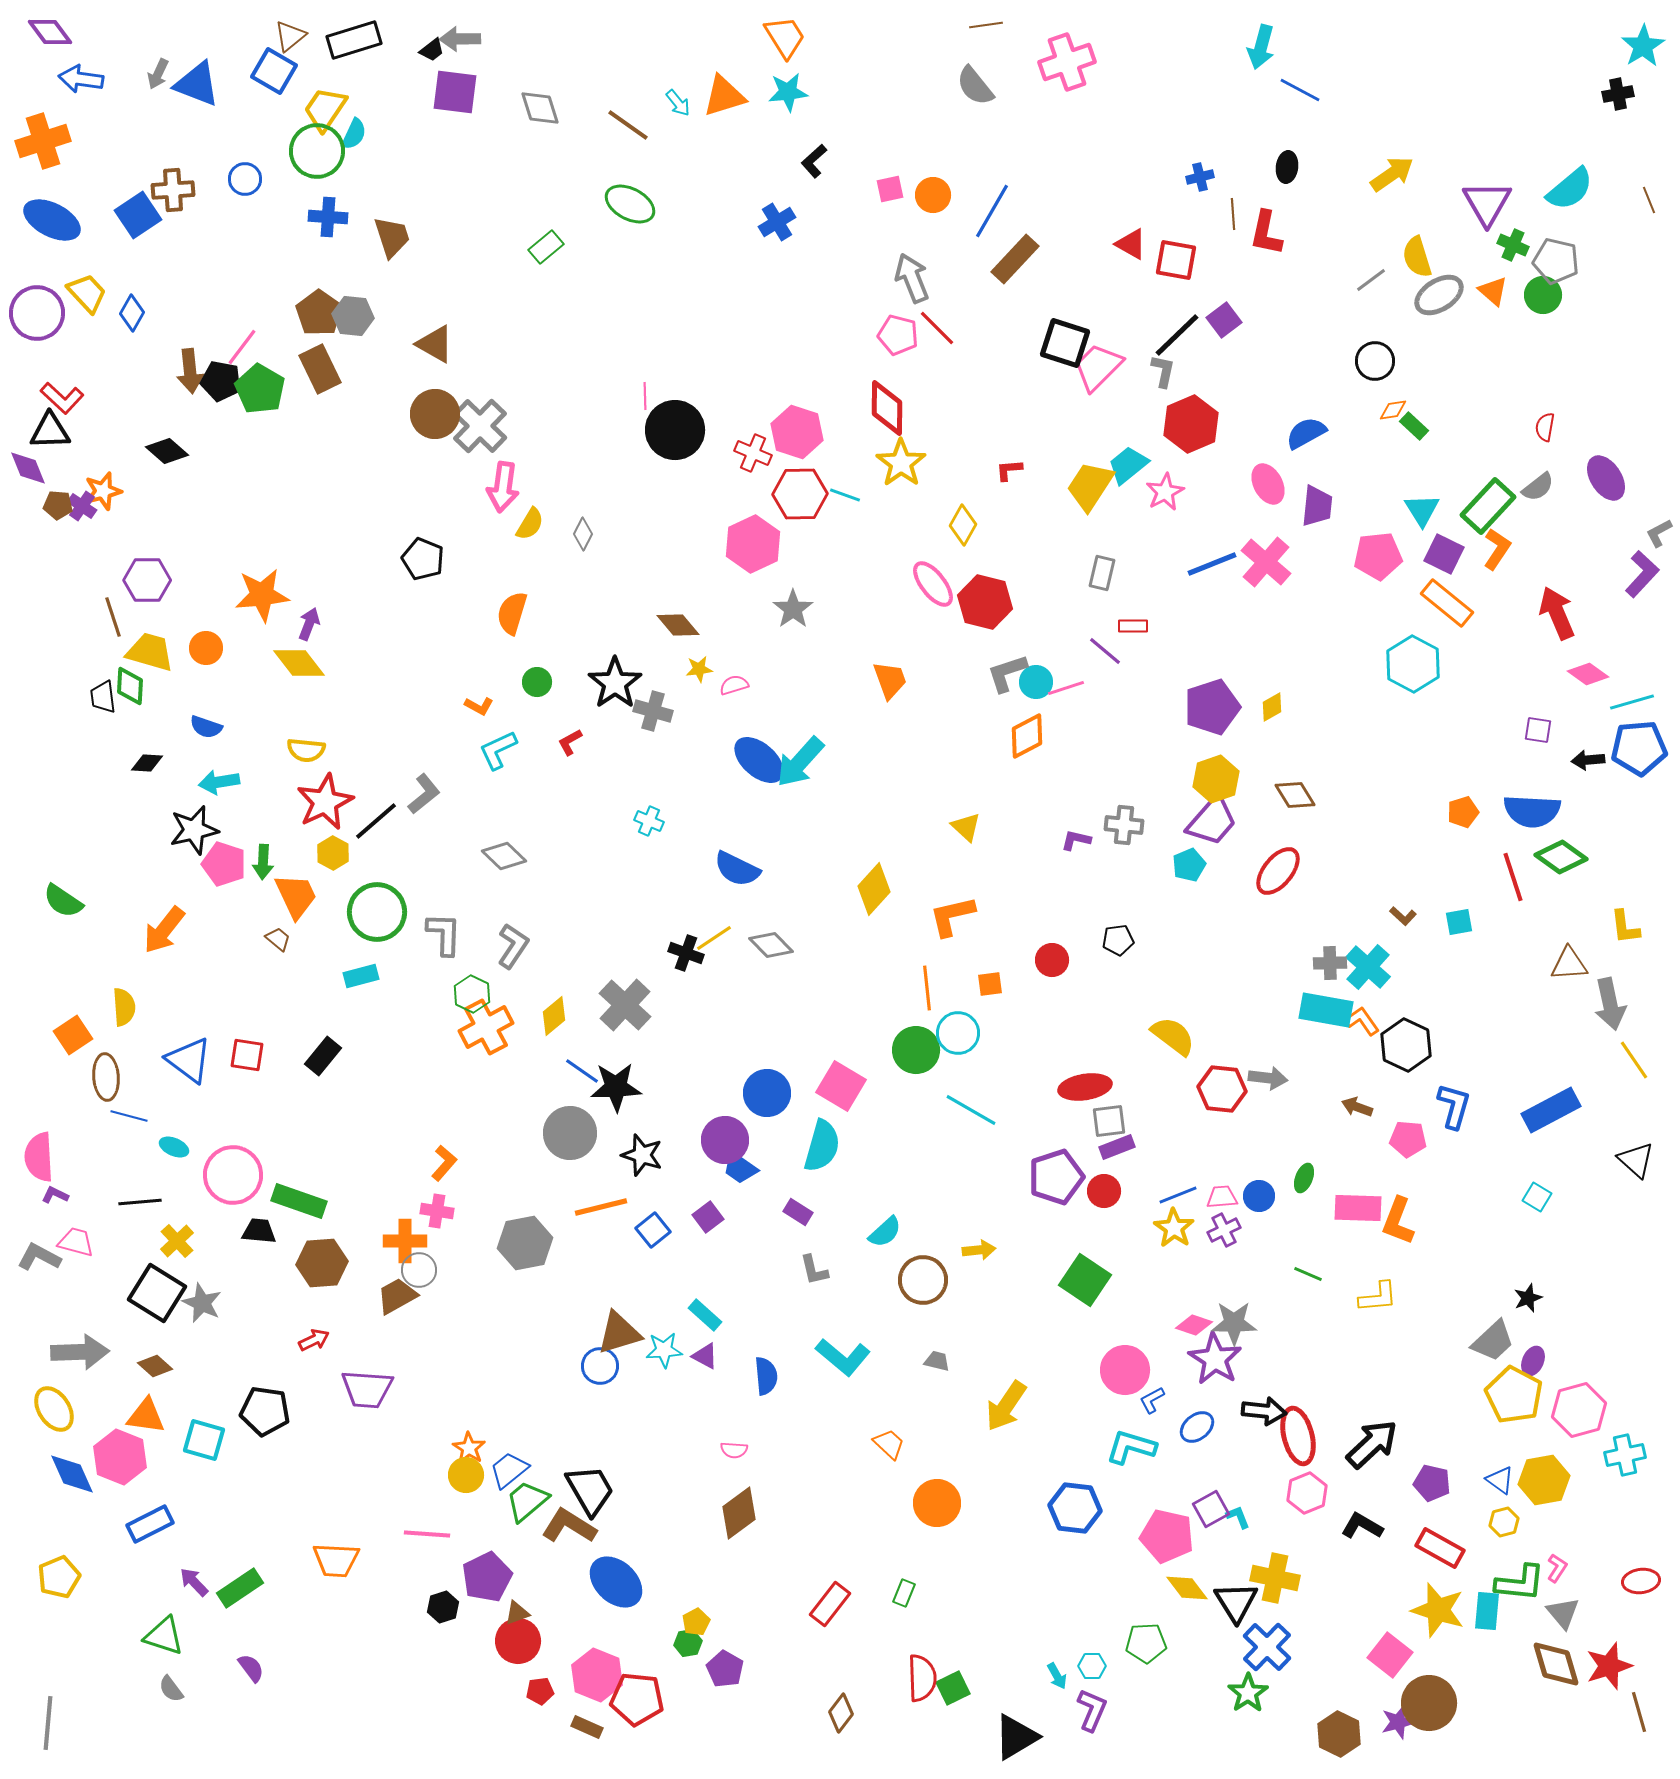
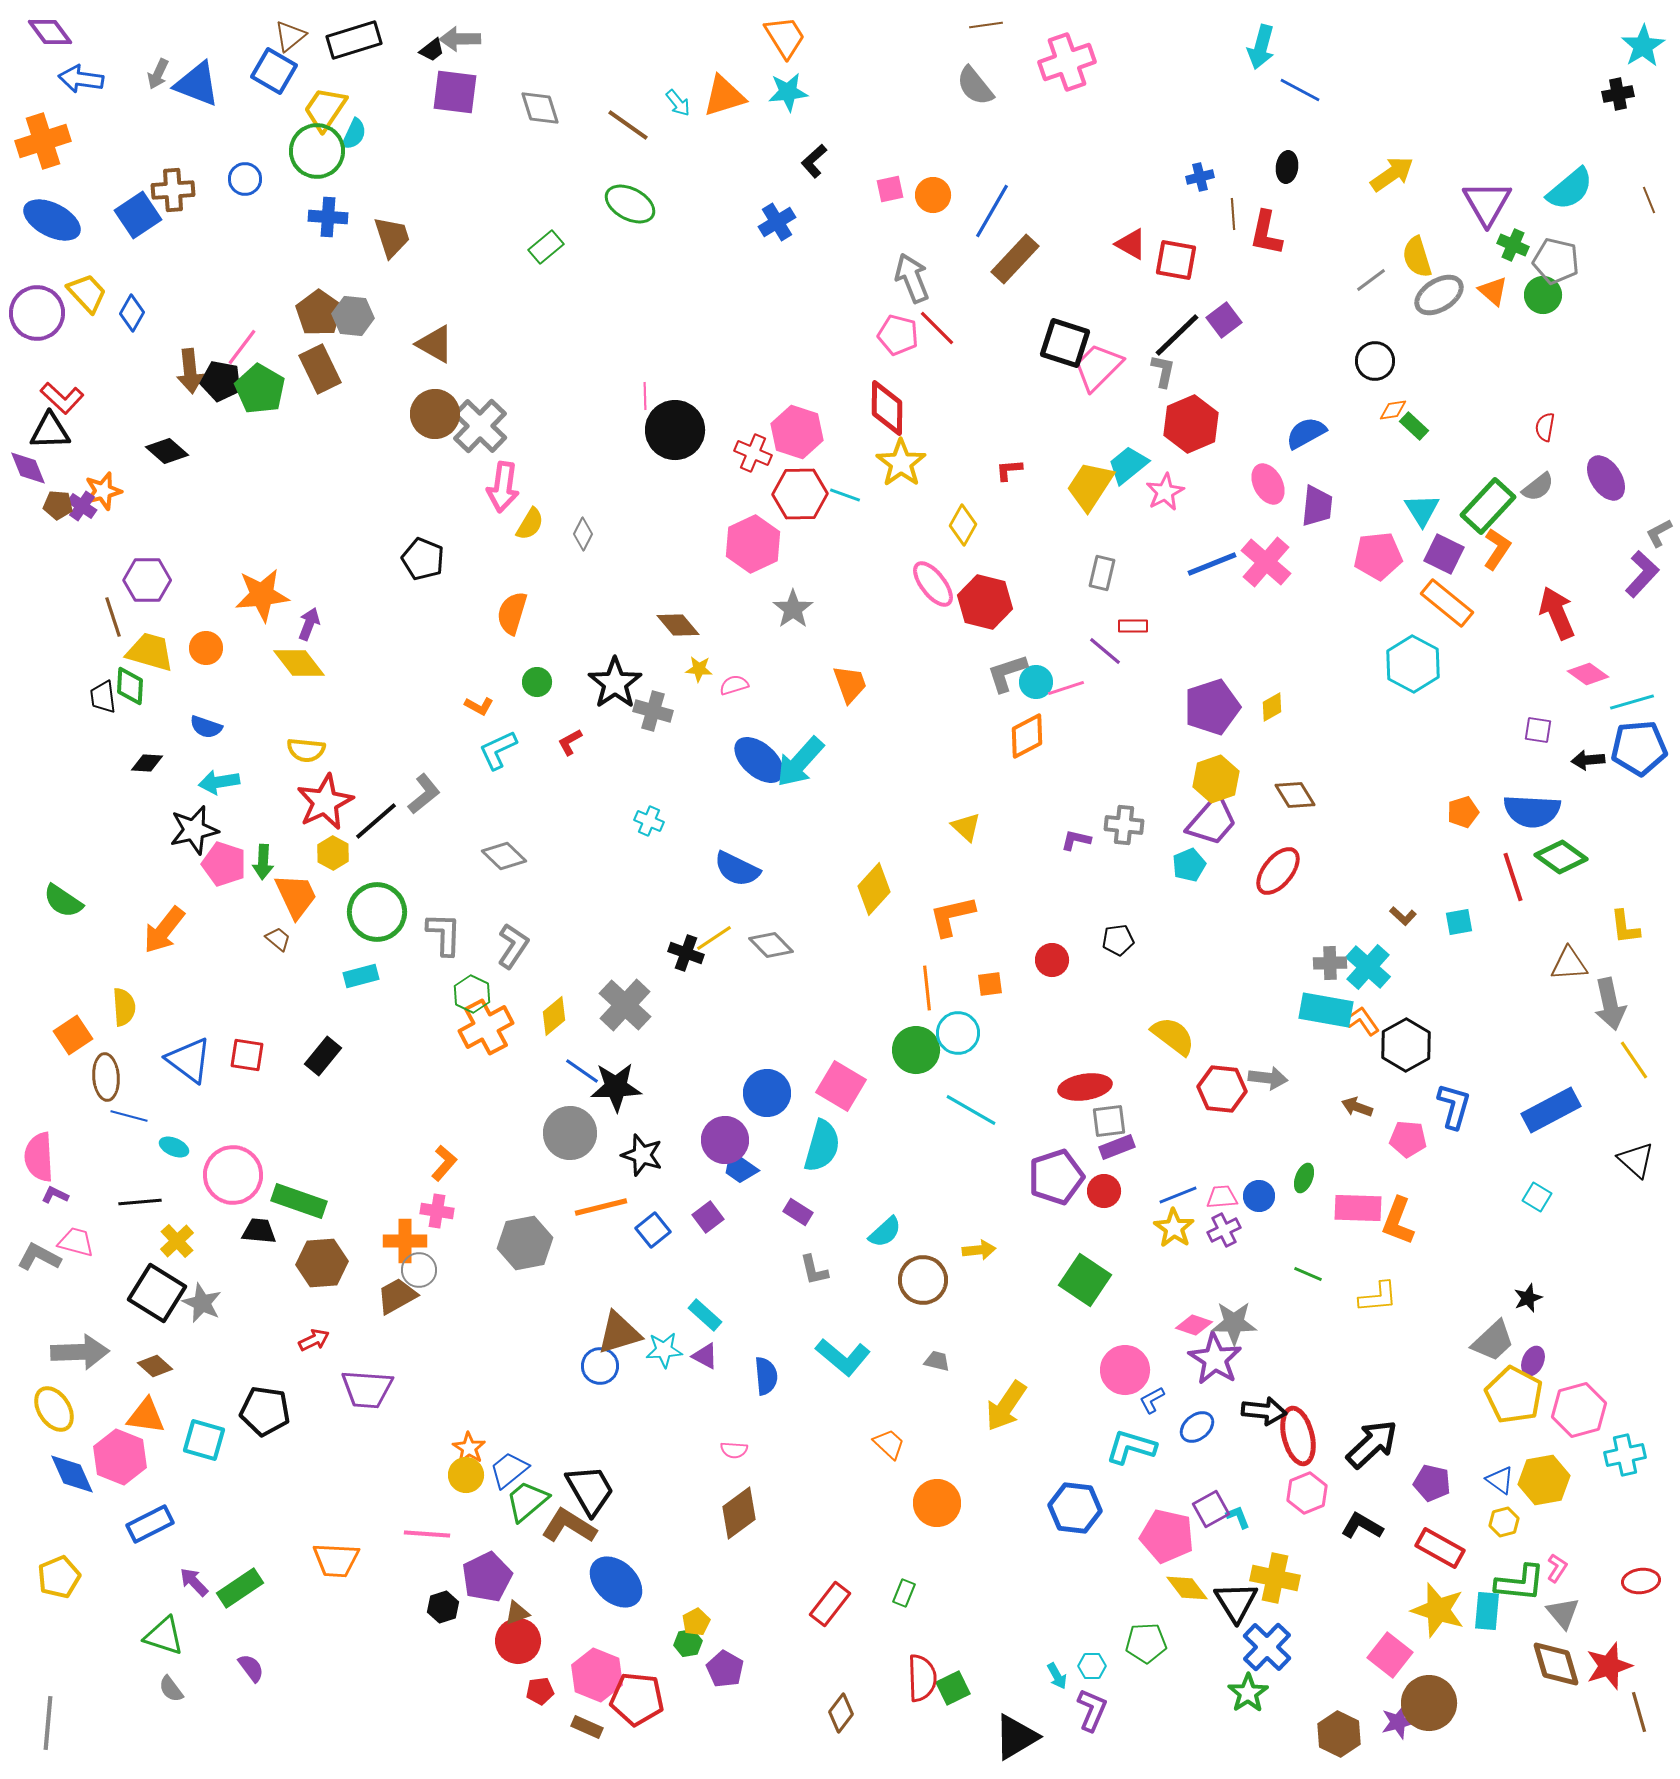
yellow star at (699, 669): rotated 12 degrees clockwise
orange trapezoid at (890, 680): moved 40 px left, 4 px down
black hexagon at (1406, 1045): rotated 6 degrees clockwise
